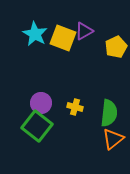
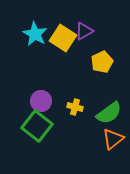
yellow square: rotated 12 degrees clockwise
yellow pentagon: moved 14 px left, 15 px down
purple circle: moved 2 px up
green semicircle: rotated 48 degrees clockwise
